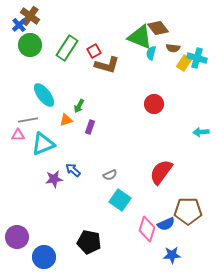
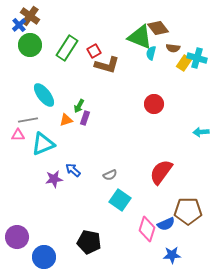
purple rectangle: moved 5 px left, 9 px up
